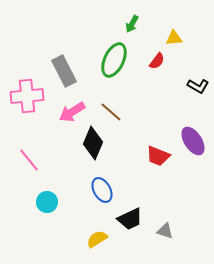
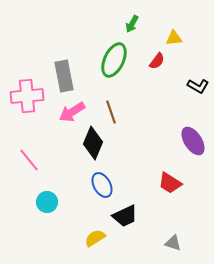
gray rectangle: moved 5 px down; rotated 16 degrees clockwise
brown line: rotated 30 degrees clockwise
red trapezoid: moved 12 px right, 27 px down; rotated 10 degrees clockwise
blue ellipse: moved 5 px up
black trapezoid: moved 5 px left, 3 px up
gray triangle: moved 8 px right, 12 px down
yellow semicircle: moved 2 px left, 1 px up
